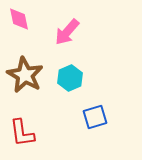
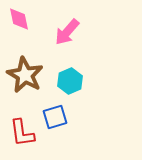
cyan hexagon: moved 3 px down
blue square: moved 40 px left
